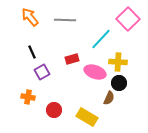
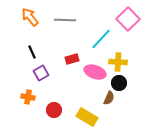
purple square: moved 1 px left, 1 px down
